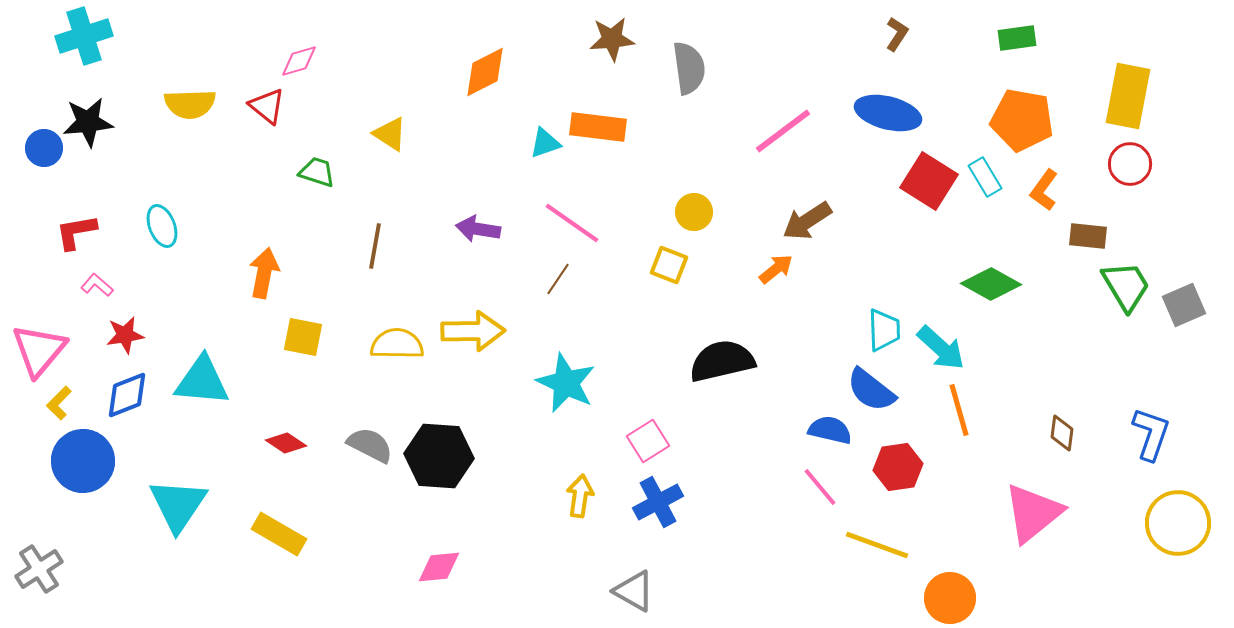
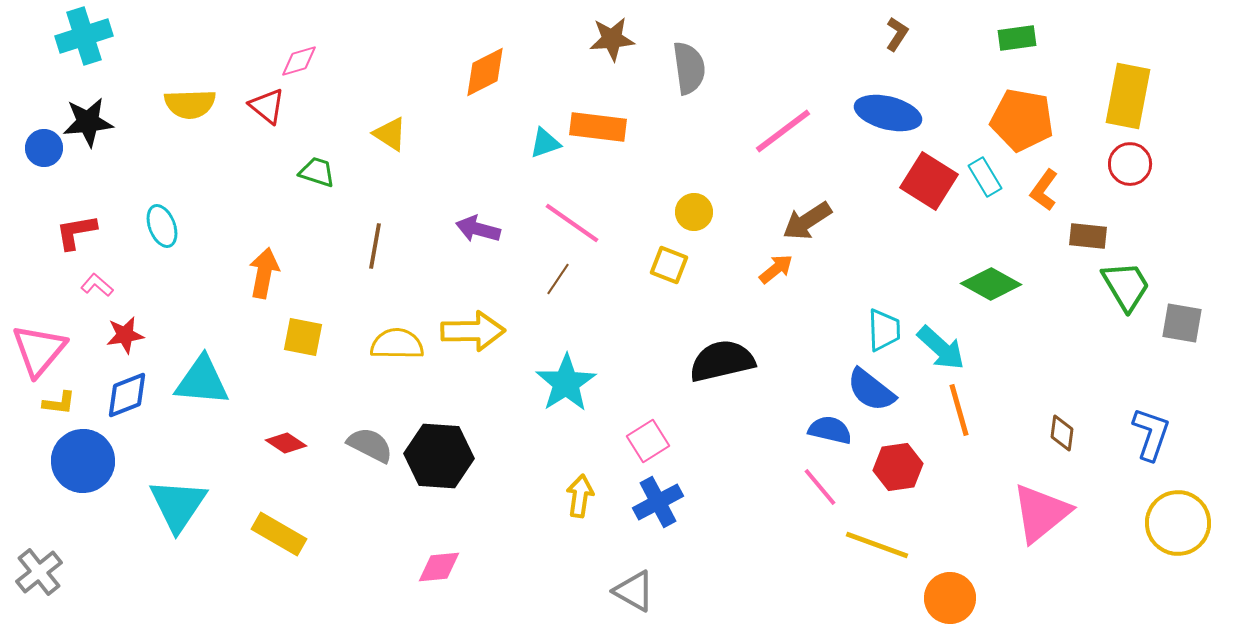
purple arrow at (478, 229): rotated 6 degrees clockwise
gray square at (1184, 305): moved 2 px left, 18 px down; rotated 33 degrees clockwise
cyan star at (566, 383): rotated 14 degrees clockwise
yellow L-shape at (59, 403): rotated 128 degrees counterclockwise
pink triangle at (1033, 513): moved 8 px right
gray cross at (39, 569): moved 3 px down; rotated 6 degrees counterclockwise
